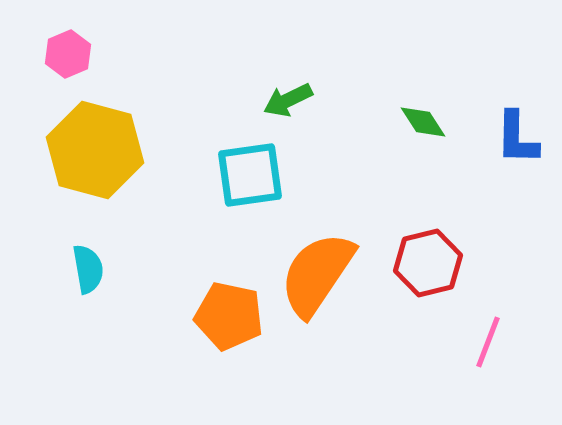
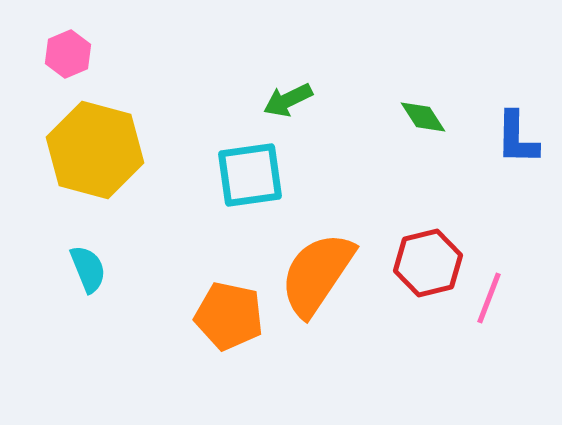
green diamond: moved 5 px up
cyan semicircle: rotated 12 degrees counterclockwise
pink line: moved 1 px right, 44 px up
